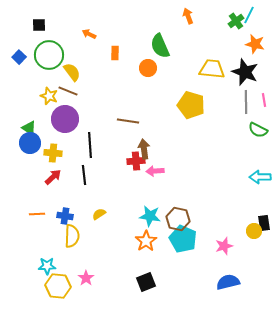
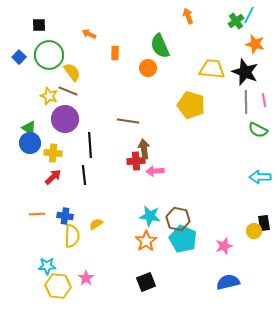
yellow semicircle at (99, 214): moved 3 px left, 10 px down
